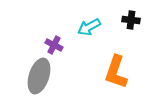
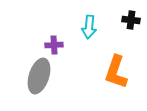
cyan arrow: rotated 55 degrees counterclockwise
purple cross: rotated 30 degrees counterclockwise
